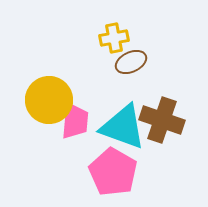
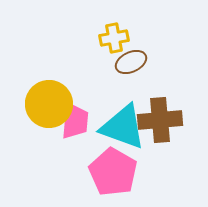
yellow circle: moved 4 px down
brown cross: moved 2 px left; rotated 24 degrees counterclockwise
